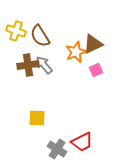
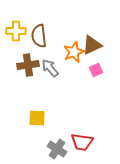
yellow cross: rotated 18 degrees counterclockwise
brown semicircle: moved 1 px left; rotated 25 degrees clockwise
brown triangle: moved 1 px left, 1 px down
orange star: moved 2 px left
gray arrow: moved 6 px right, 3 px down
red trapezoid: rotated 35 degrees clockwise
